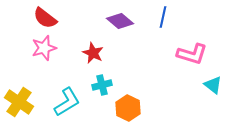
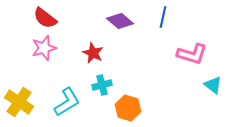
orange hexagon: rotated 10 degrees counterclockwise
